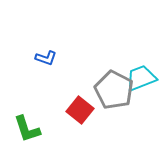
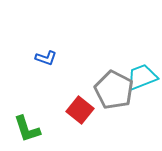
cyan trapezoid: moved 1 px right, 1 px up
